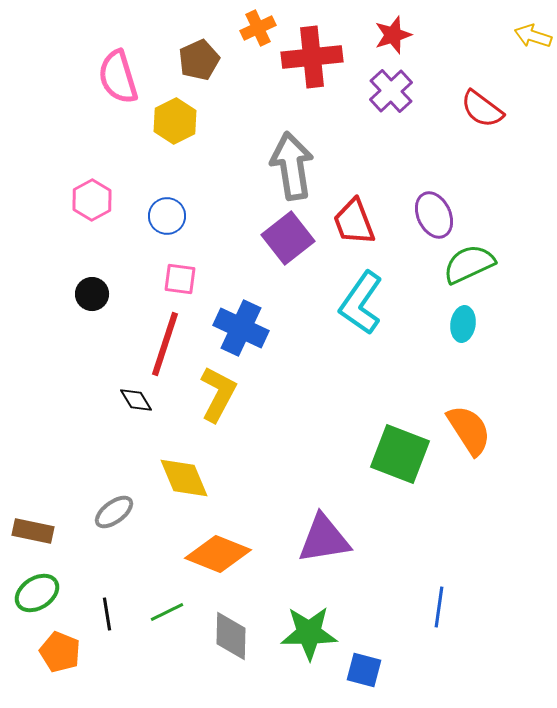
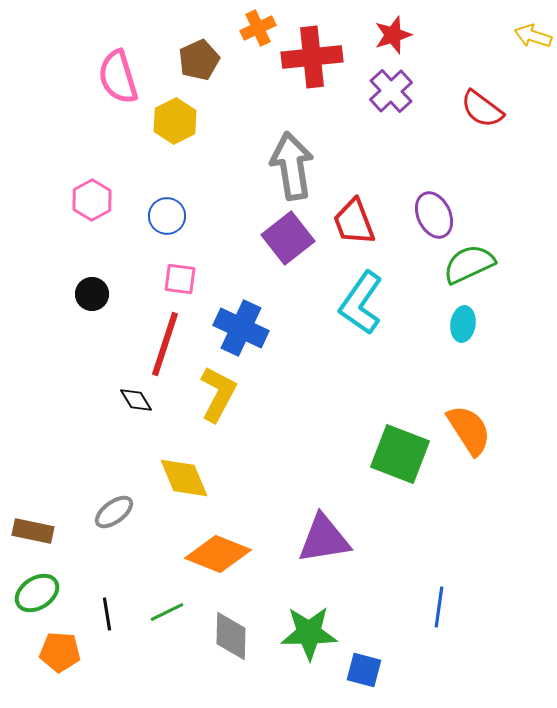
orange pentagon: rotated 18 degrees counterclockwise
